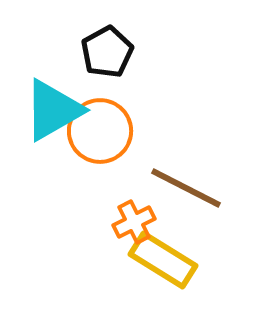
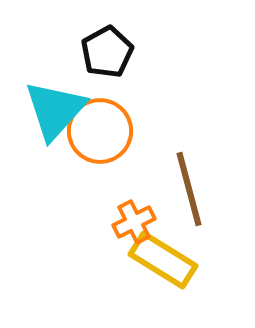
cyan triangle: moved 2 px right; rotated 18 degrees counterclockwise
brown line: moved 3 px right, 1 px down; rotated 48 degrees clockwise
